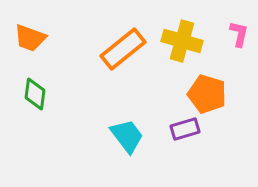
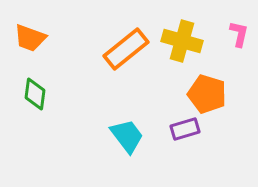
orange rectangle: moved 3 px right
